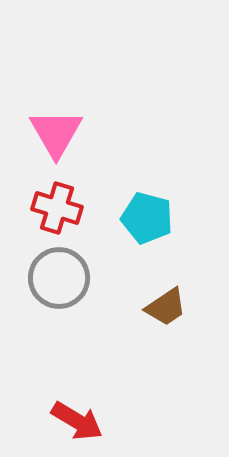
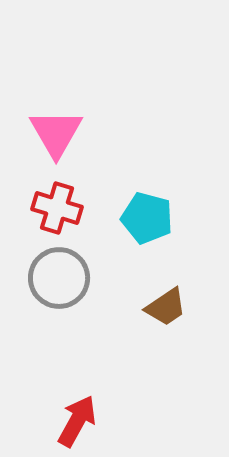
red arrow: rotated 92 degrees counterclockwise
